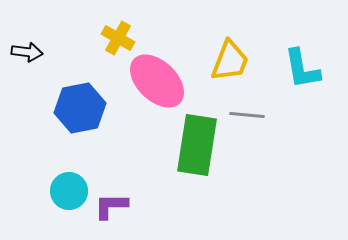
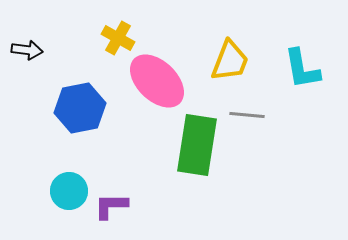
black arrow: moved 2 px up
